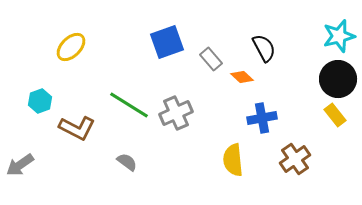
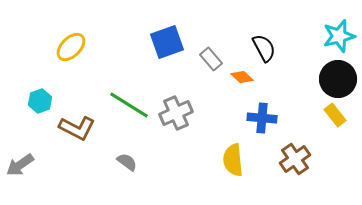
blue cross: rotated 16 degrees clockwise
